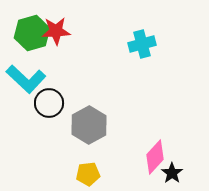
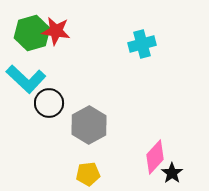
red star: rotated 12 degrees clockwise
